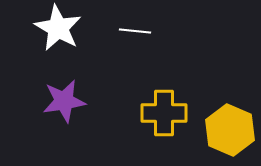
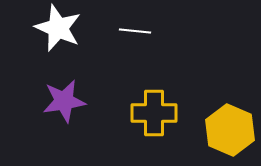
white star: rotated 6 degrees counterclockwise
yellow cross: moved 10 px left
